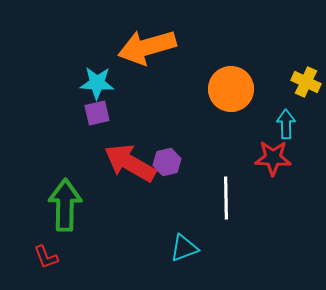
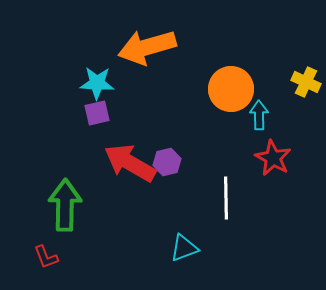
cyan arrow: moved 27 px left, 9 px up
red star: rotated 27 degrees clockwise
